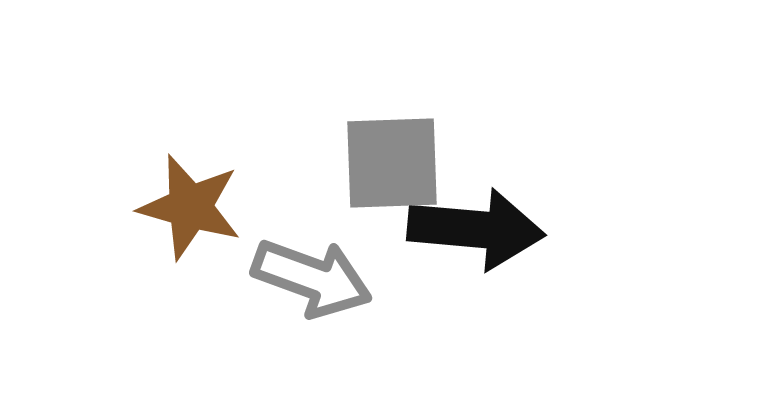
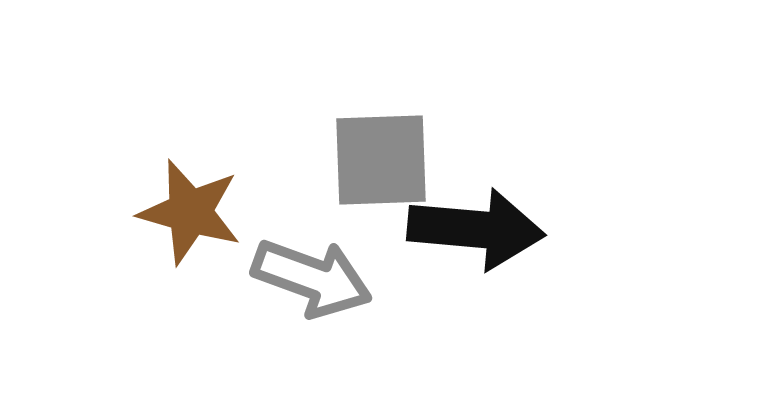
gray square: moved 11 px left, 3 px up
brown star: moved 5 px down
